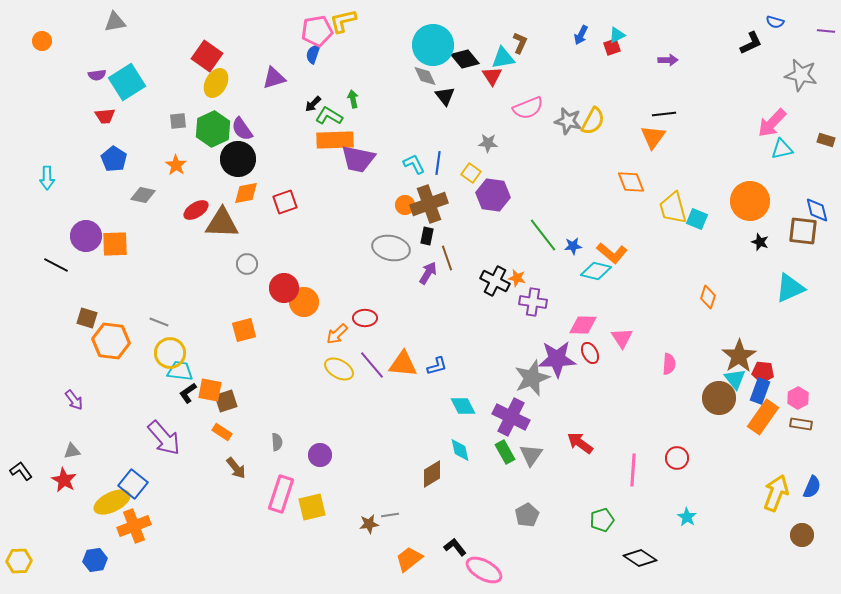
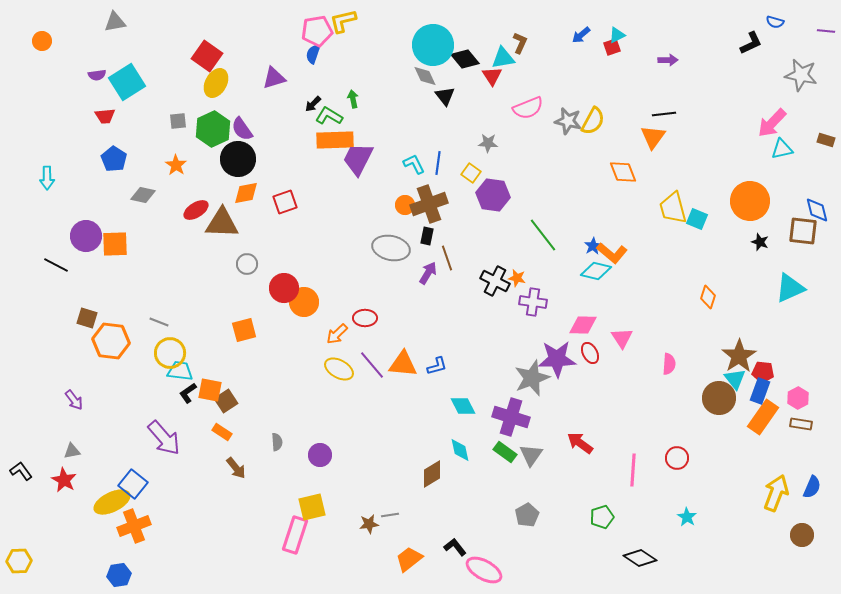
blue arrow at (581, 35): rotated 24 degrees clockwise
purple trapezoid at (358, 159): rotated 105 degrees clockwise
orange diamond at (631, 182): moved 8 px left, 10 px up
blue star at (573, 246): moved 20 px right; rotated 24 degrees counterclockwise
brown square at (226, 401): rotated 15 degrees counterclockwise
purple cross at (511, 417): rotated 9 degrees counterclockwise
green rectangle at (505, 452): rotated 25 degrees counterclockwise
pink rectangle at (281, 494): moved 14 px right, 41 px down
green pentagon at (602, 520): moved 3 px up
blue hexagon at (95, 560): moved 24 px right, 15 px down
